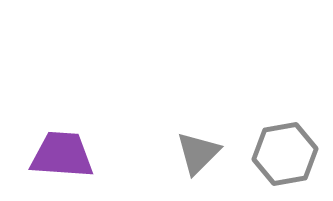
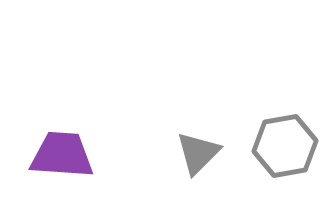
gray hexagon: moved 8 px up
